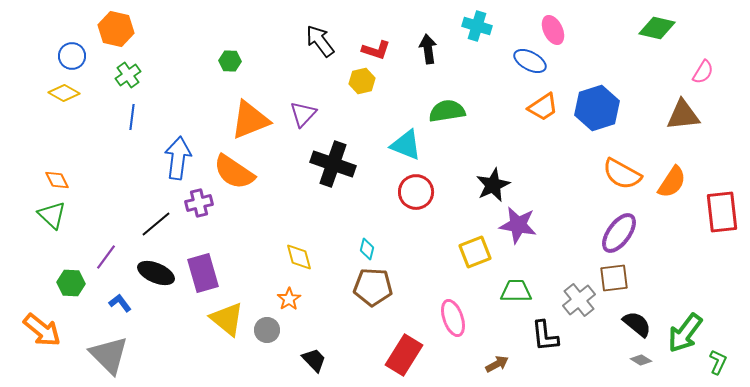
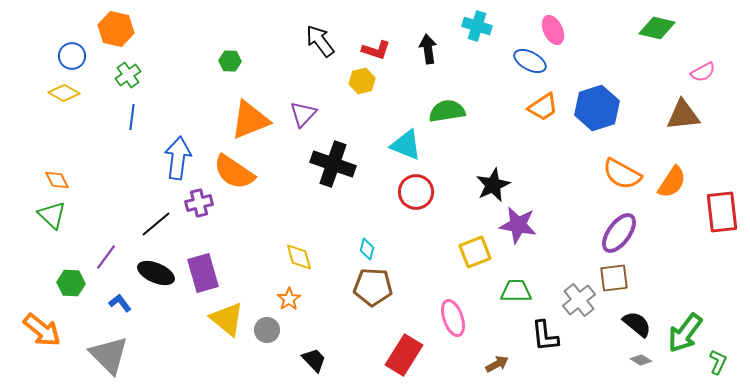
pink semicircle at (703, 72): rotated 30 degrees clockwise
